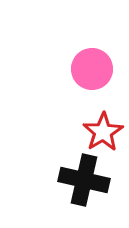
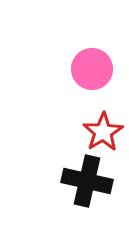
black cross: moved 3 px right, 1 px down
